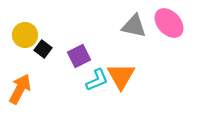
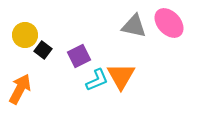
black square: moved 1 px down
